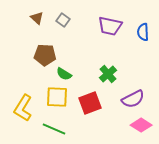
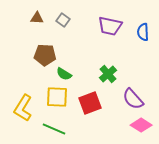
brown triangle: rotated 40 degrees counterclockwise
purple semicircle: rotated 75 degrees clockwise
